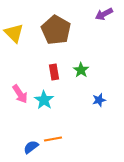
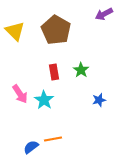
yellow triangle: moved 1 px right, 2 px up
